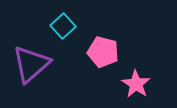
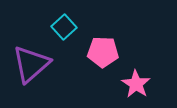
cyan square: moved 1 px right, 1 px down
pink pentagon: rotated 12 degrees counterclockwise
